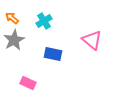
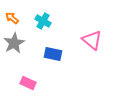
cyan cross: moved 1 px left; rotated 28 degrees counterclockwise
gray star: moved 3 px down
